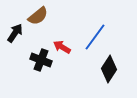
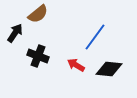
brown semicircle: moved 2 px up
red arrow: moved 14 px right, 18 px down
black cross: moved 3 px left, 4 px up
black diamond: rotated 64 degrees clockwise
